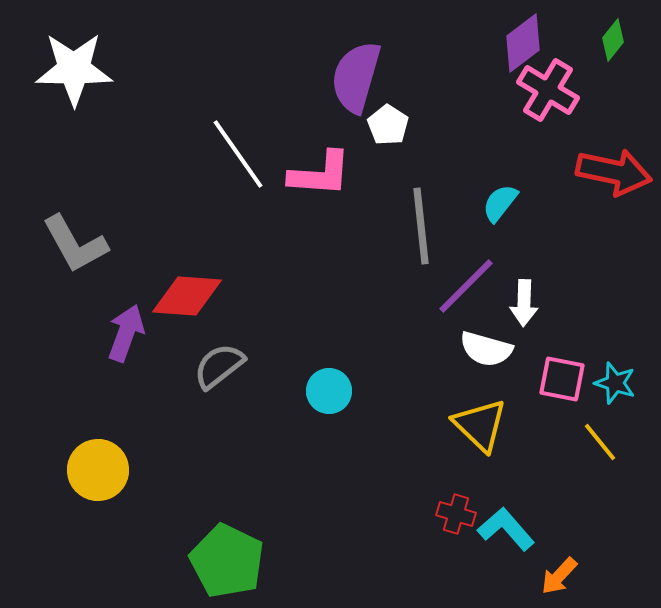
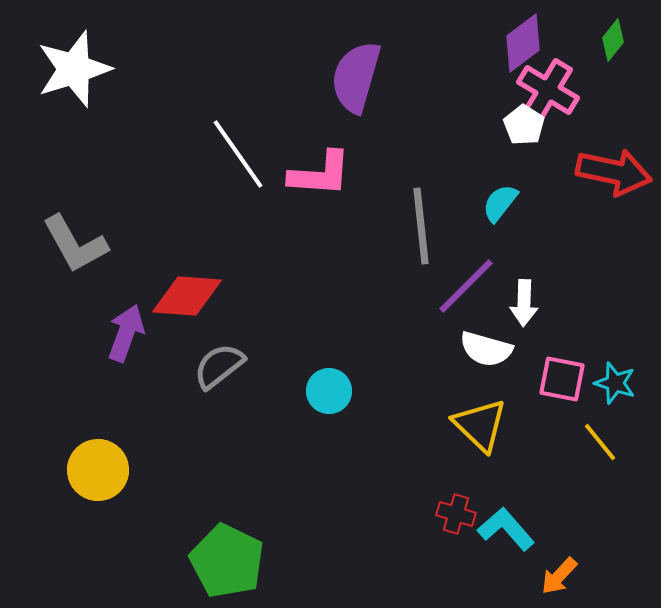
white star: rotated 18 degrees counterclockwise
white pentagon: moved 136 px right
